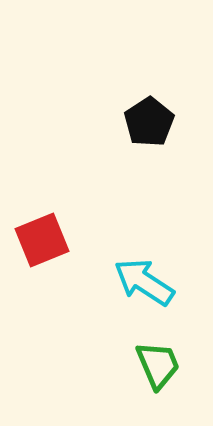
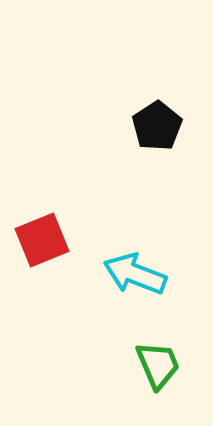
black pentagon: moved 8 px right, 4 px down
cyan arrow: moved 9 px left, 8 px up; rotated 12 degrees counterclockwise
